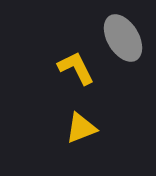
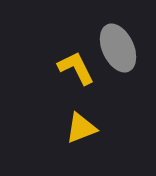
gray ellipse: moved 5 px left, 10 px down; rotated 6 degrees clockwise
